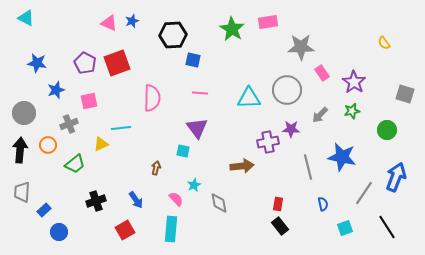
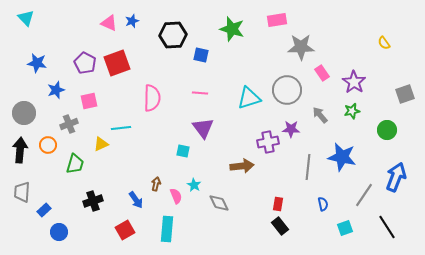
cyan triangle at (26, 18): rotated 18 degrees clockwise
pink rectangle at (268, 22): moved 9 px right, 2 px up
green star at (232, 29): rotated 15 degrees counterclockwise
blue square at (193, 60): moved 8 px right, 5 px up
gray square at (405, 94): rotated 36 degrees counterclockwise
cyan triangle at (249, 98): rotated 15 degrees counterclockwise
gray arrow at (320, 115): rotated 96 degrees clockwise
purple triangle at (197, 128): moved 6 px right
green trapezoid at (75, 164): rotated 35 degrees counterclockwise
gray line at (308, 167): rotated 20 degrees clockwise
brown arrow at (156, 168): moved 16 px down
cyan star at (194, 185): rotated 16 degrees counterclockwise
gray line at (364, 193): moved 2 px down
pink semicircle at (176, 199): moved 3 px up; rotated 21 degrees clockwise
black cross at (96, 201): moved 3 px left
gray diamond at (219, 203): rotated 15 degrees counterclockwise
cyan rectangle at (171, 229): moved 4 px left
